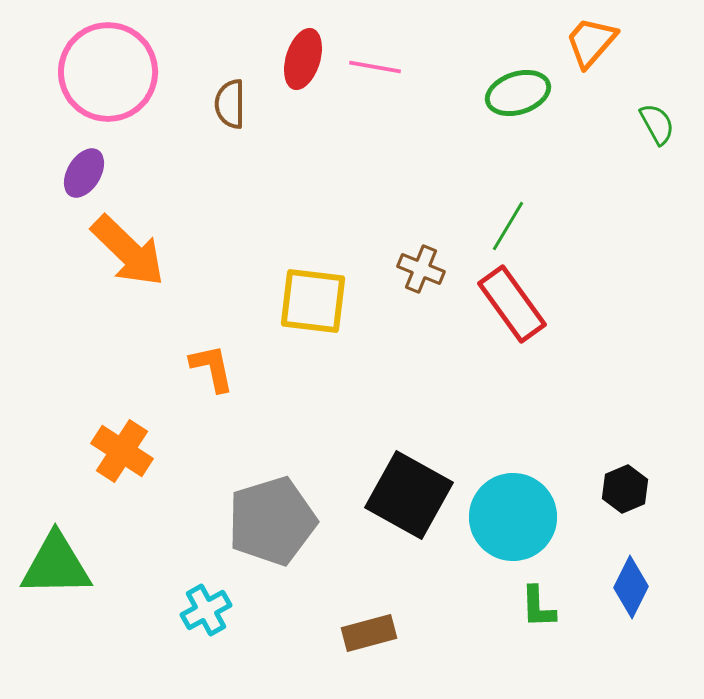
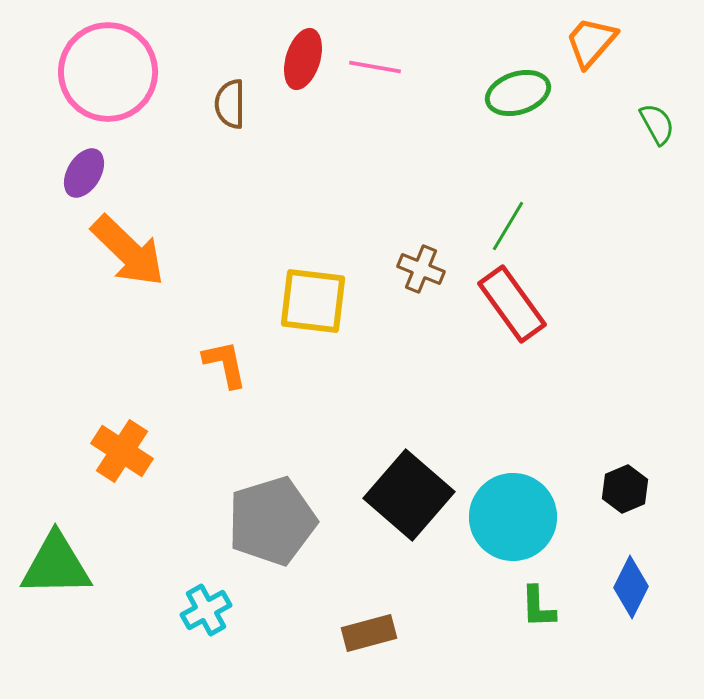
orange L-shape: moved 13 px right, 4 px up
black square: rotated 12 degrees clockwise
